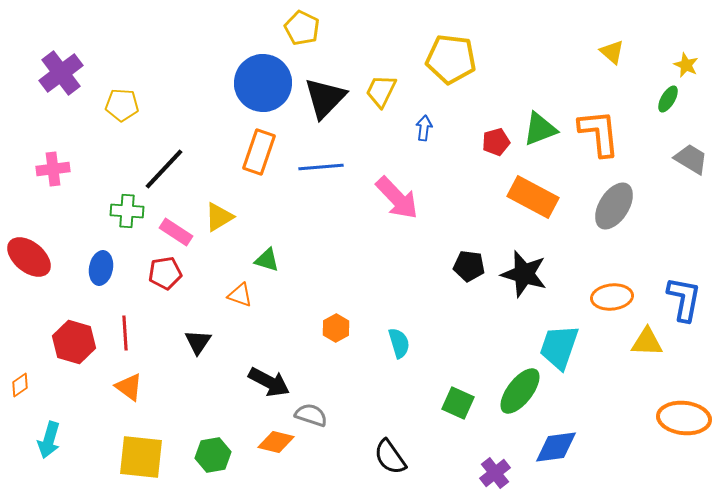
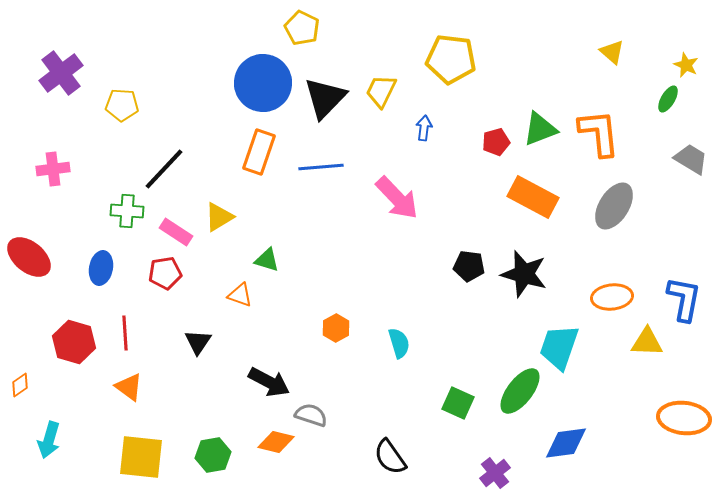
blue diamond at (556, 447): moved 10 px right, 4 px up
